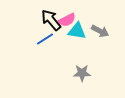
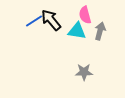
pink semicircle: moved 18 px right, 5 px up; rotated 102 degrees clockwise
gray arrow: rotated 102 degrees counterclockwise
blue line: moved 11 px left, 18 px up
gray star: moved 2 px right, 1 px up
